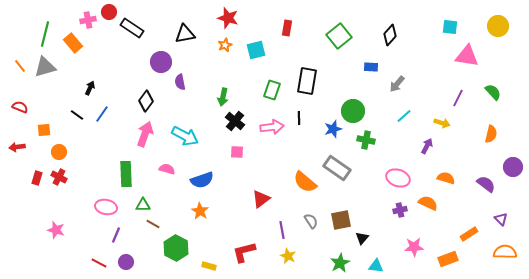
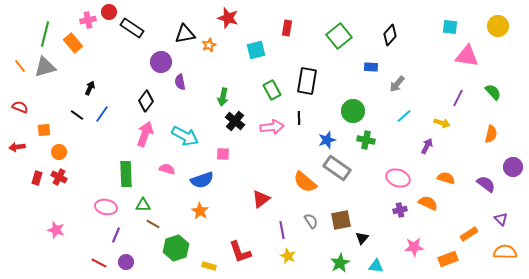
orange star at (225, 45): moved 16 px left
green rectangle at (272, 90): rotated 48 degrees counterclockwise
blue star at (333, 129): moved 6 px left, 11 px down
pink square at (237, 152): moved 14 px left, 2 px down
green hexagon at (176, 248): rotated 15 degrees clockwise
red L-shape at (244, 252): moved 4 px left; rotated 95 degrees counterclockwise
